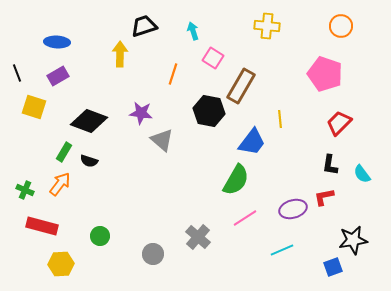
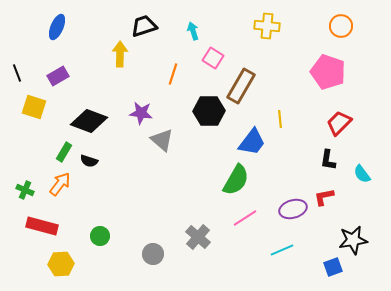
blue ellipse: moved 15 px up; rotated 70 degrees counterclockwise
pink pentagon: moved 3 px right, 2 px up
black hexagon: rotated 12 degrees counterclockwise
black L-shape: moved 2 px left, 5 px up
